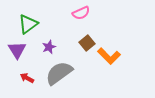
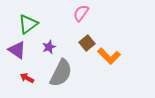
pink semicircle: rotated 150 degrees clockwise
purple triangle: rotated 24 degrees counterclockwise
gray semicircle: moved 2 px right; rotated 152 degrees clockwise
